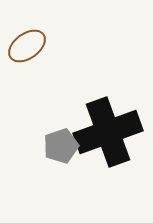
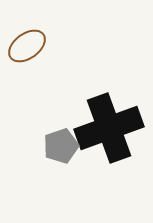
black cross: moved 1 px right, 4 px up
